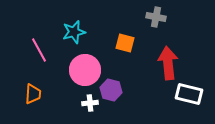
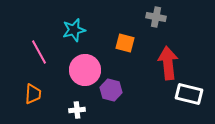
cyan star: moved 2 px up
pink line: moved 2 px down
white cross: moved 13 px left, 7 px down
